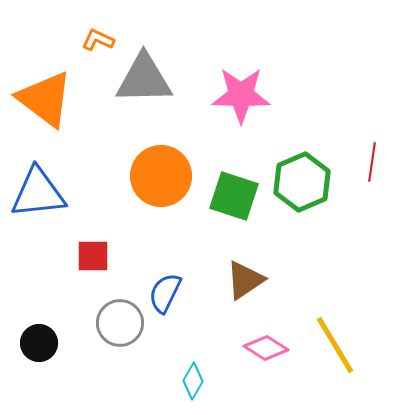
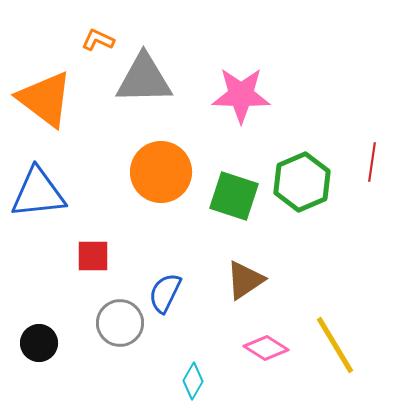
orange circle: moved 4 px up
